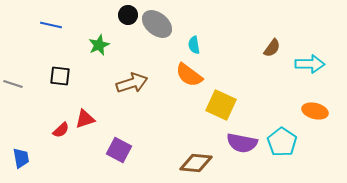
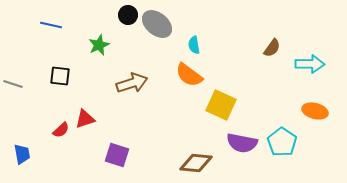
purple square: moved 2 px left, 5 px down; rotated 10 degrees counterclockwise
blue trapezoid: moved 1 px right, 4 px up
